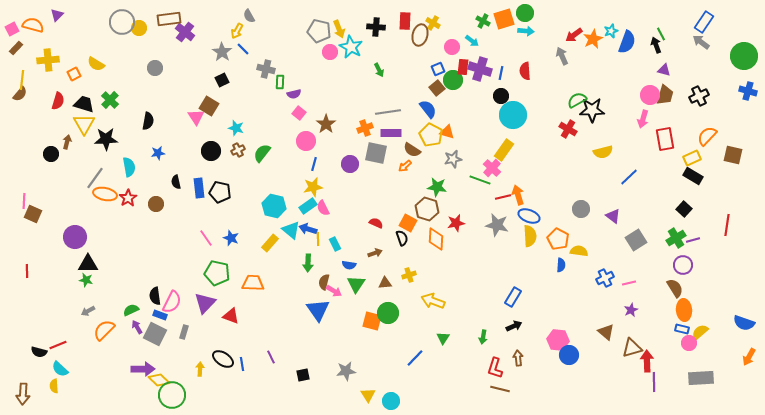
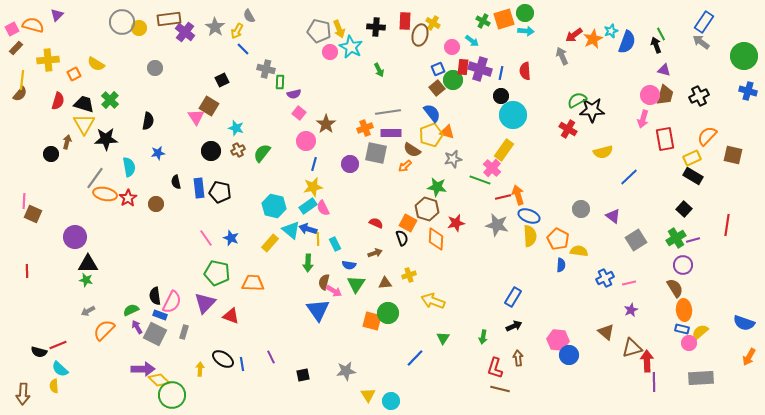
gray star at (222, 52): moved 7 px left, 25 px up
blue semicircle at (428, 109): moved 4 px right, 4 px down
yellow pentagon at (431, 135): rotated 25 degrees clockwise
